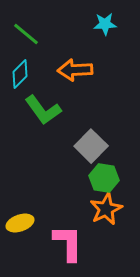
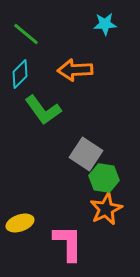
gray square: moved 5 px left, 8 px down; rotated 12 degrees counterclockwise
